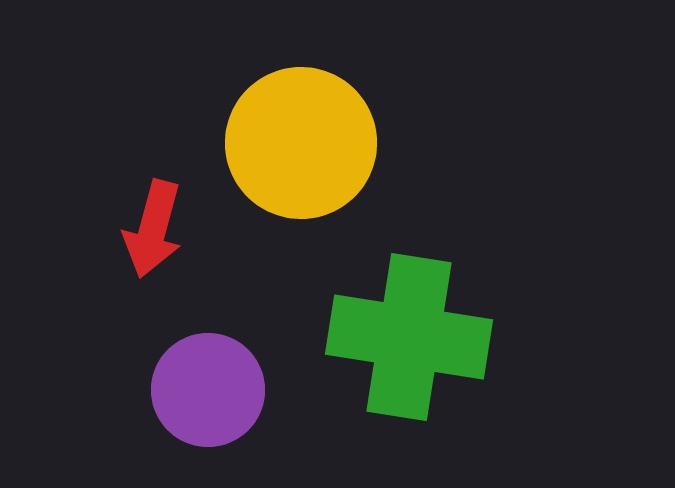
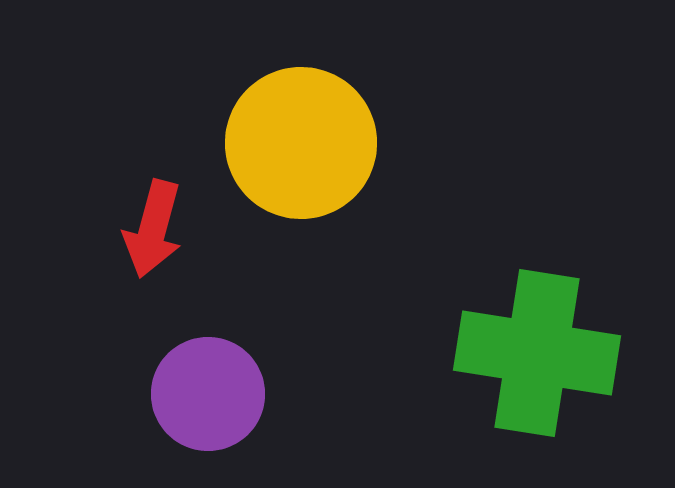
green cross: moved 128 px right, 16 px down
purple circle: moved 4 px down
